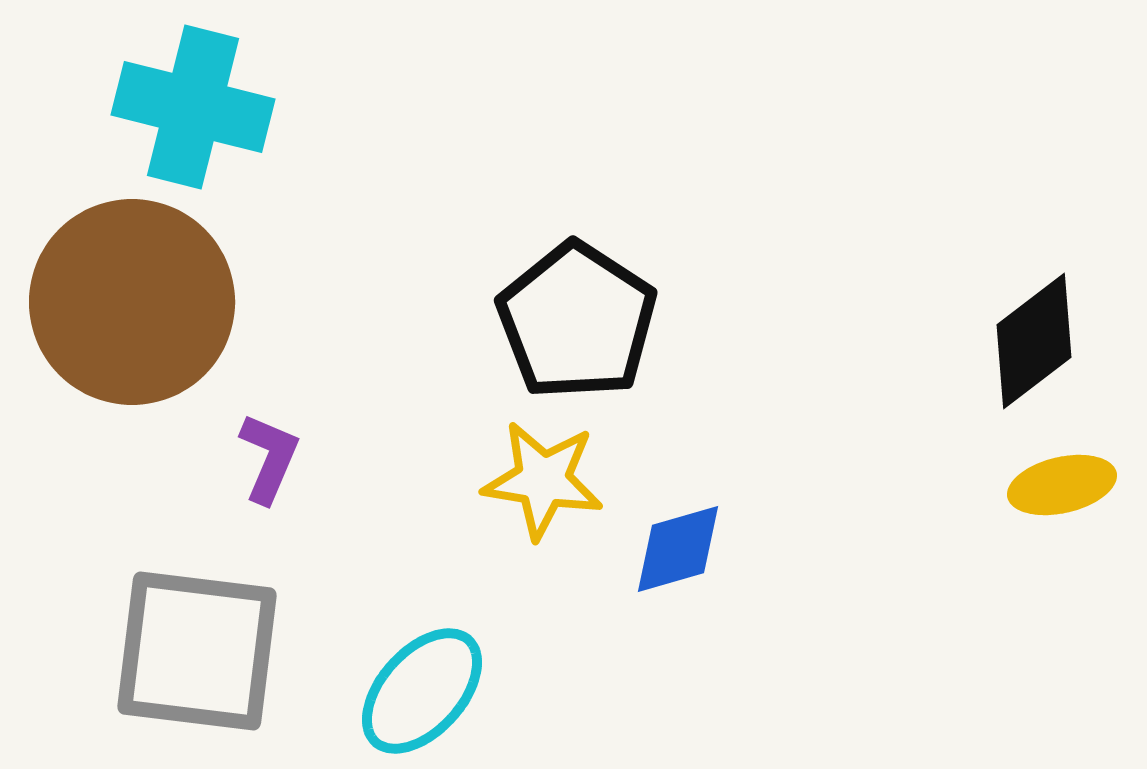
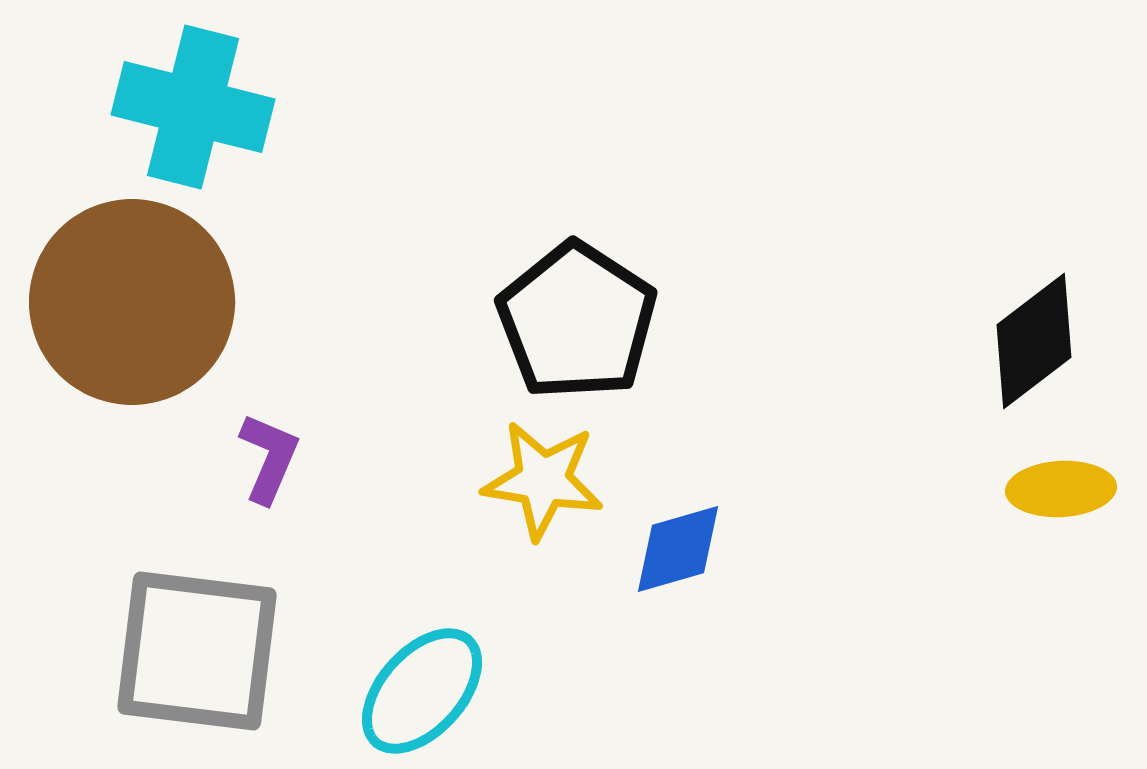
yellow ellipse: moved 1 px left, 4 px down; rotated 10 degrees clockwise
